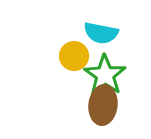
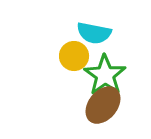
cyan semicircle: moved 7 px left
brown ellipse: rotated 33 degrees clockwise
